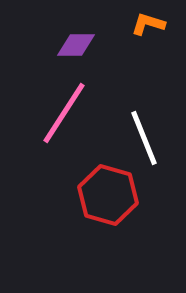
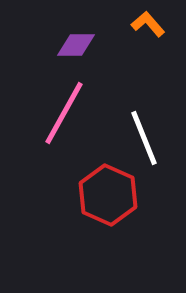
orange L-shape: rotated 32 degrees clockwise
pink line: rotated 4 degrees counterclockwise
red hexagon: rotated 8 degrees clockwise
